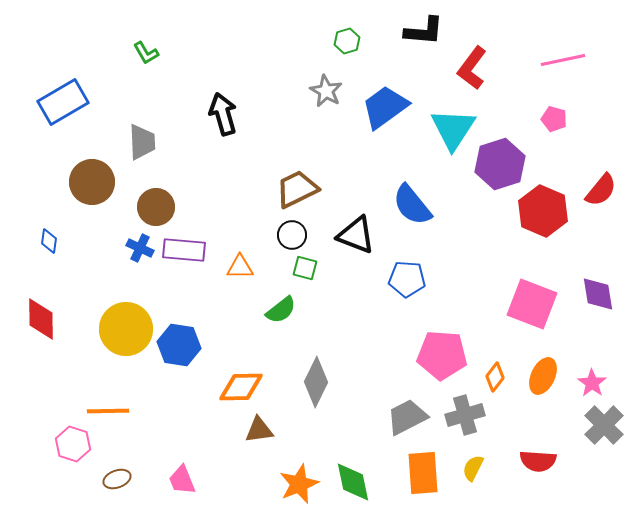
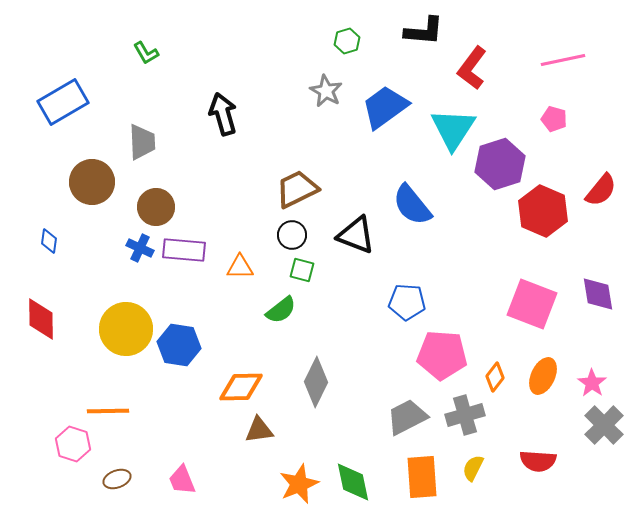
green square at (305, 268): moved 3 px left, 2 px down
blue pentagon at (407, 279): moved 23 px down
orange rectangle at (423, 473): moved 1 px left, 4 px down
